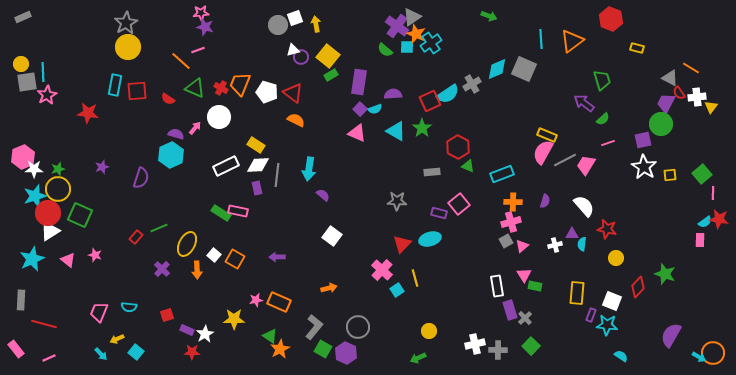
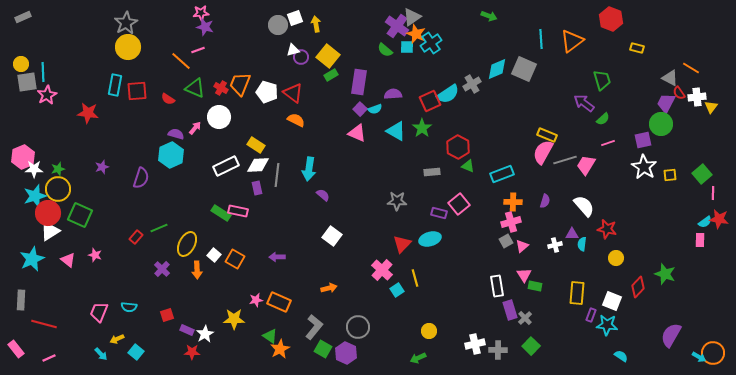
gray line at (565, 160): rotated 10 degrees clockwise
